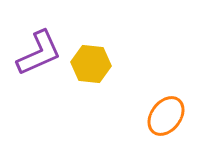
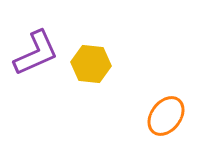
purple L-shape: moved 3 px left
